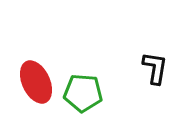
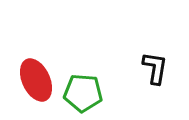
red ellipse: moved 2 px up
